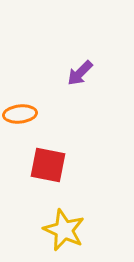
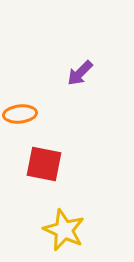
red square: moved 4 px left, 1 px up
